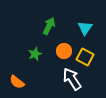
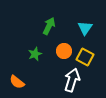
white arrow: moved 1 px down; rotated 50 degrees clockwise
